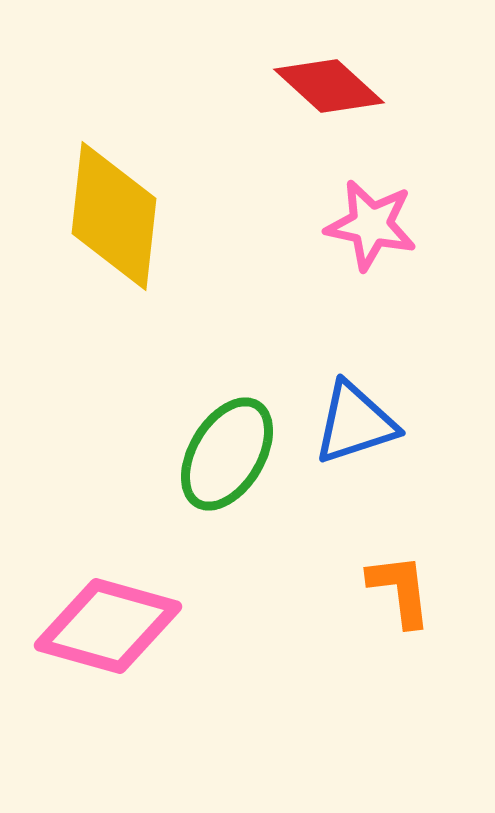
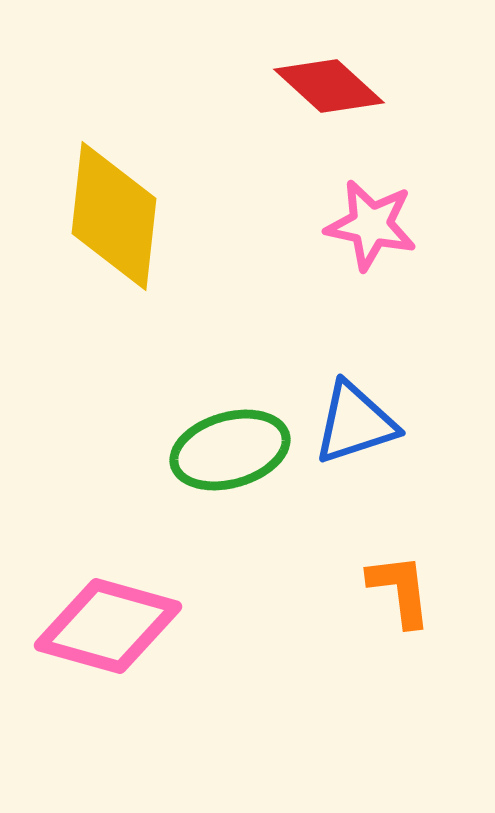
green ellipse: moved 3 px right, 4 px up; rotated 43 degrees clockwise
